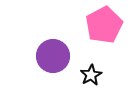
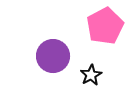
pink pentagon: moved 1 px right, 1 px down
